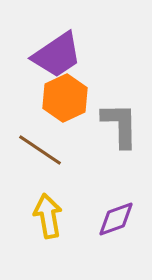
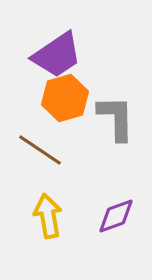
orange hexagon: rotated 9 degrees clockwise
gray L-shape: moved 4 px left, 7 px up
purple diamond: moved 3 px up
